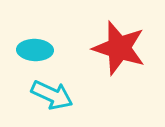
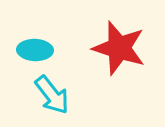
cyan arrow: rotated 27 degrees clockwise
